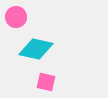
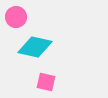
cyan diamond: moved 1 px left, 2 px up
